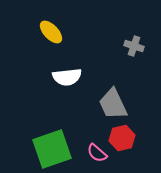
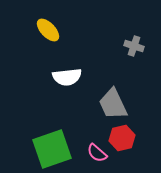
yellow ellipse: moved 3 px left, 2 px up
